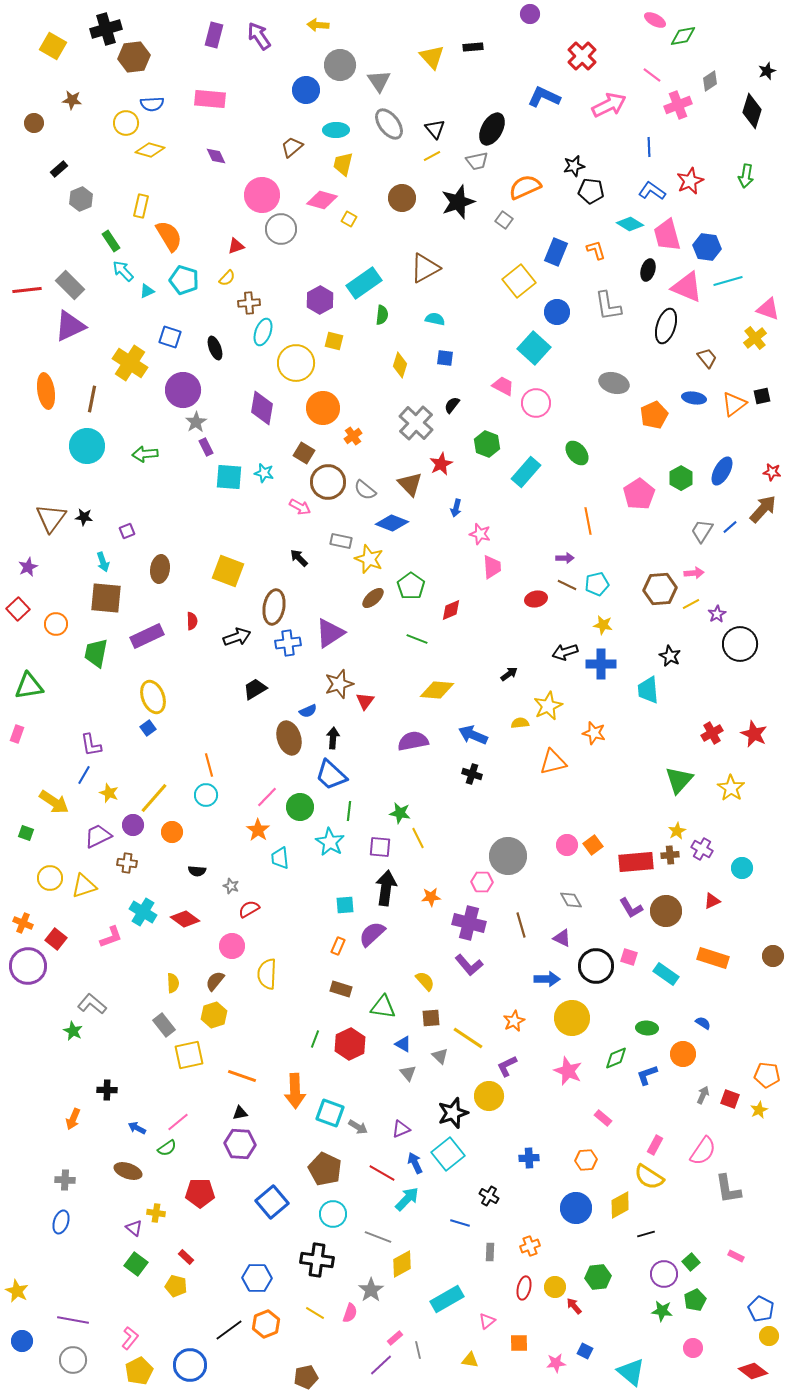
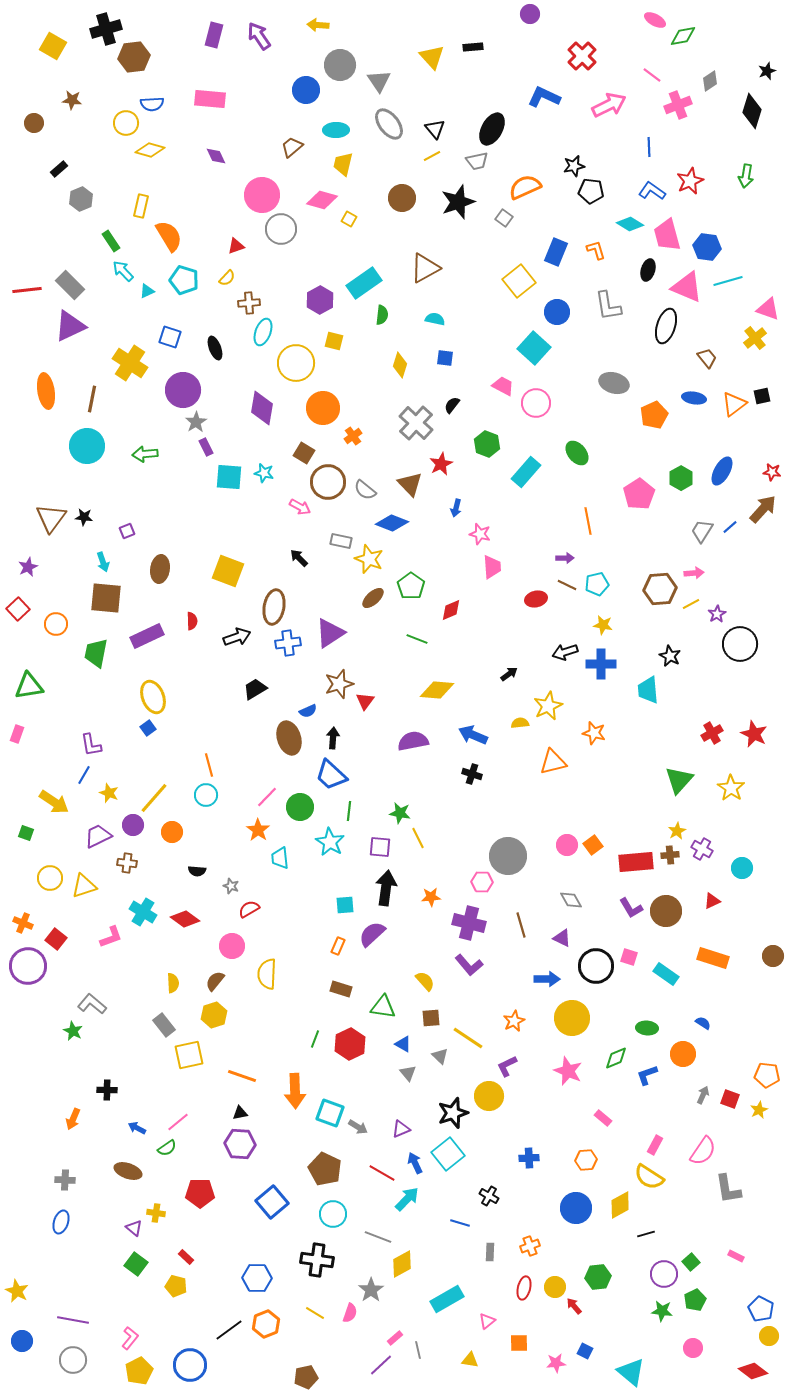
gray square at (504, 220): moved 2 px up
